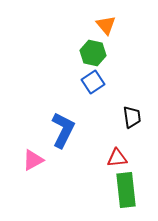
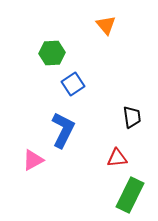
green hexagon: moved 41 px left; rotated 15 degrees counterclockwise
blue square: moved 20 px left, 2 px down
green rectangle: moved 4 px right, 5 px down; rotated 32 degrees clockwise
